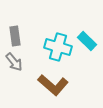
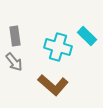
cyan rectangle: moved 5 px up
